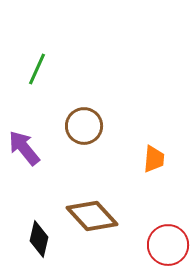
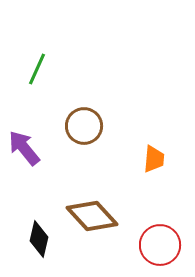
red circle: moved 8 px left
